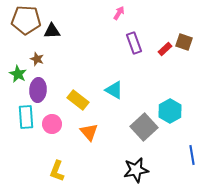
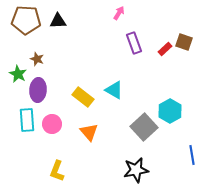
black triangle: moved 6 px right, 10 px up
yellow rectangle: moved 5 px right, 3 px up
cyan rectangle: moved 1 px right, 3 px down
